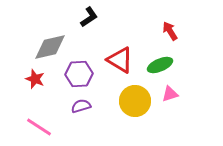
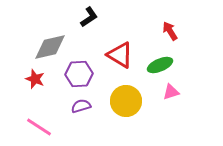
red triangle: moved 5 px up
pink triangle: moved 1 px right, 2 px up
yellow circle: moved 9 px left
